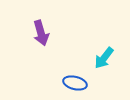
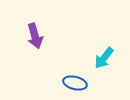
purple arrow: moved 6 px left, 3 px down
